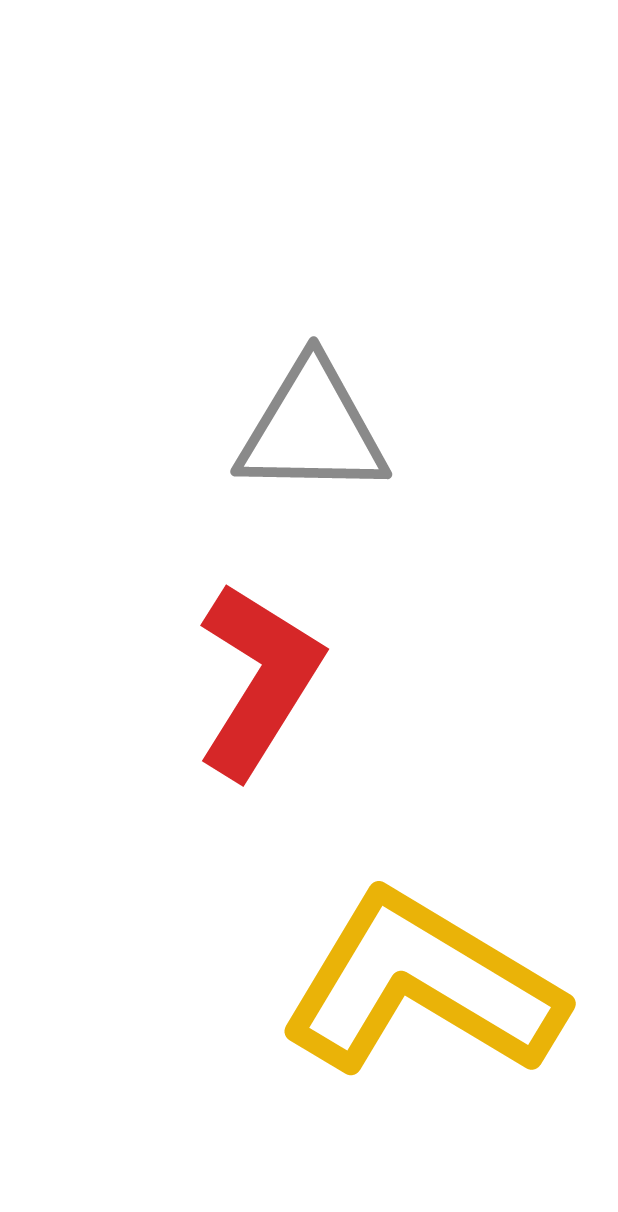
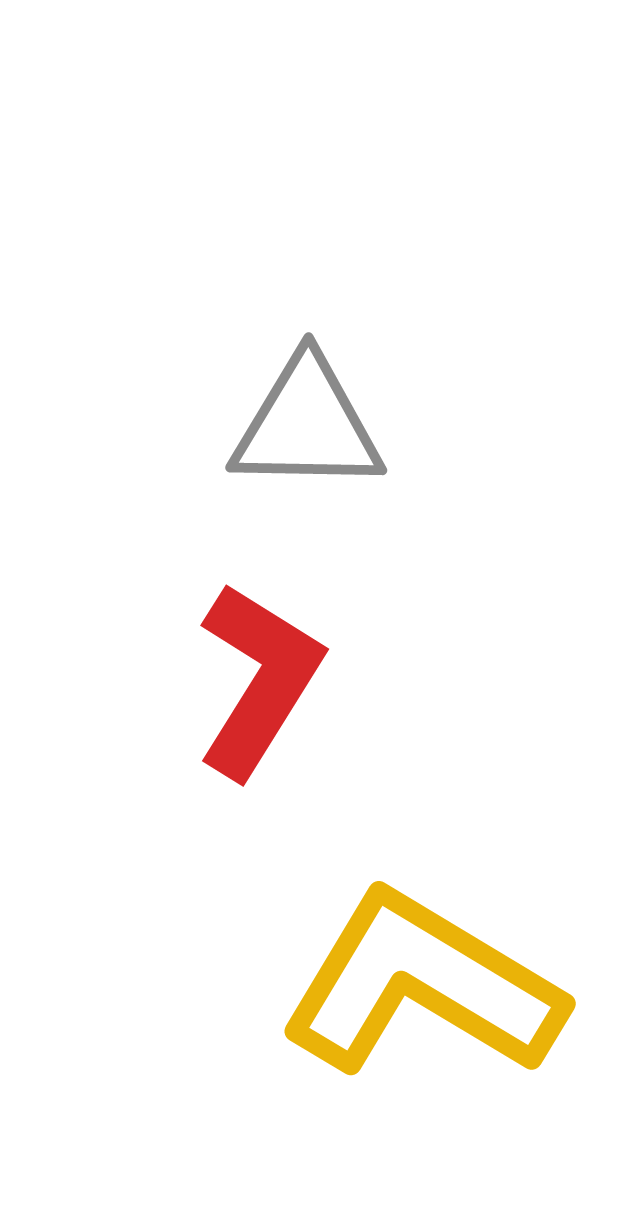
gray triangle: moved 5 px left, 4 px up
